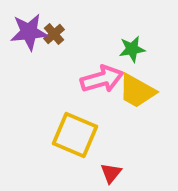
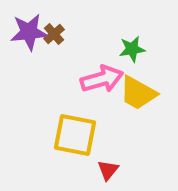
yellow trapezoid: moved 1 px right, 2 px down
yellow square: rotated 12 degrees counterclockwise
red triangle: moved 3 px left, 3 px up
